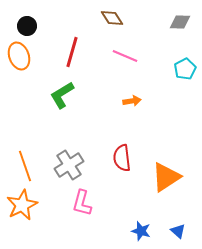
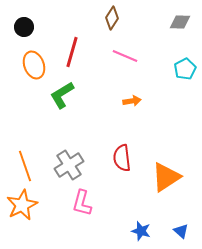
brown diamond: rotated 65 degrees clockwise
black circle: moved 3 px left, 1 px down
orange ellipse: moved 15 px right, 9 px down
blue triangle: moved 3 px right
